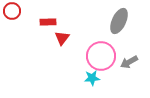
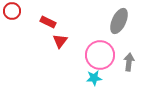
red rectangle: rotated 28 degrees clockwise
red triangle: moved 2 px left, 3 px down
pink circle: moved 1 px left, 1 px up
gray arrow: rotated 126 degrees clockwise
cyan star: moved 2 px right
